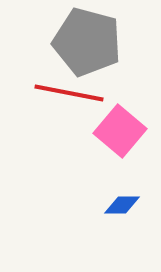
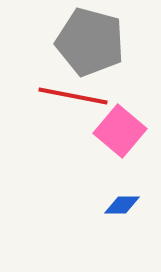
gray pentagon: moved 3 px right
red line: moved 4 px right, 3 px down
